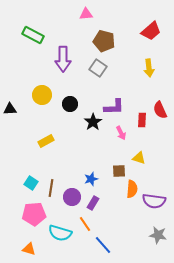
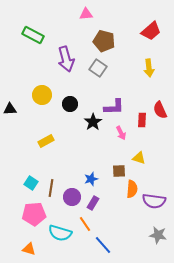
purple arrow: moved 3 px right; rotated 15 degrees counterclockwise
